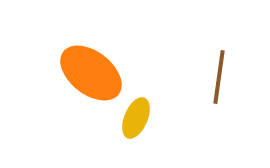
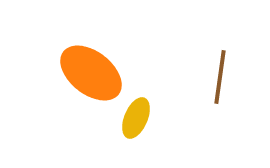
brown line: moved 1 px right
